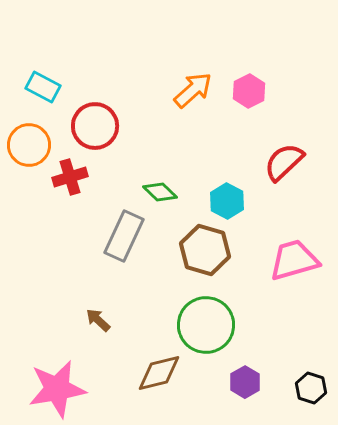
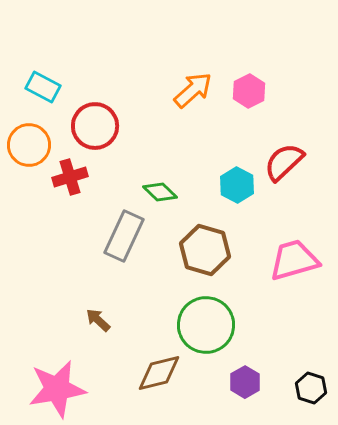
cyan hexagon: moved 10 px right, 16 px up
